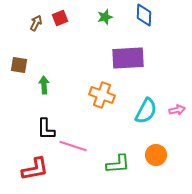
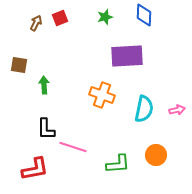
purple rectangle: moved 1 px left, 2 px up
cyan semicircle: moved 2 px left, 2 px up; rotated 16 degrees counterclockwise
pink line: moved 1 px down
